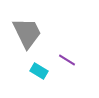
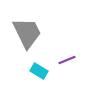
purple line: rotated 54 degrees counterclockwise
